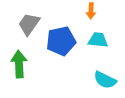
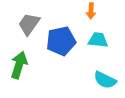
green arrow: moved 1 px down; rotated 20 degrees clockwise
